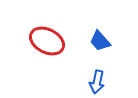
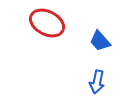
red ellipse: moved 18 px up
